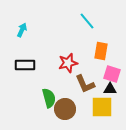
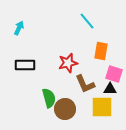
cyan arrow: moved 3 px left, 2 px up
pink square: moved 2 px right
